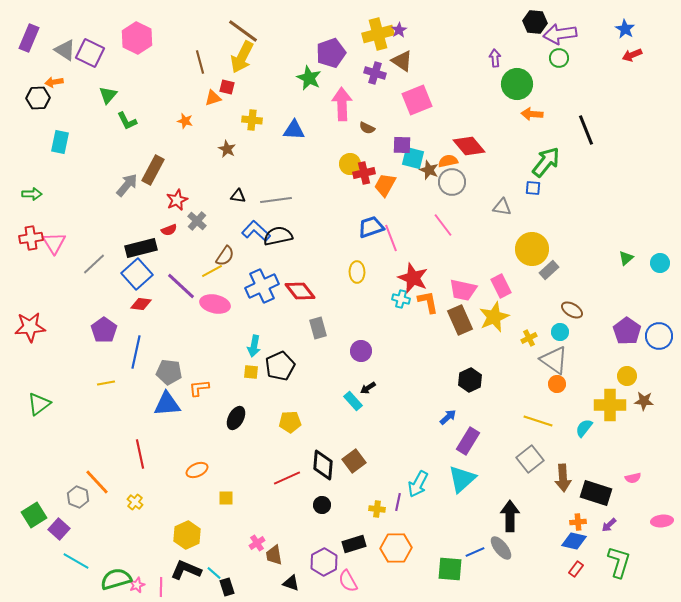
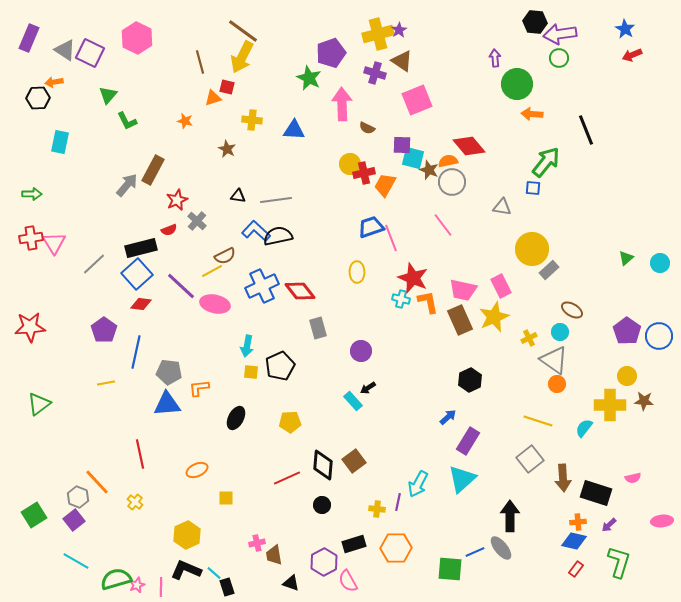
brown semicircle at (225, 256): rotated 30 degrees clockwise
cyan arrow at (254, 346): moved 7 px left
purple square at (59, 529): moved 15 px right, 9 px up; rotated 10 degrees clockwise
pink cross at (257, 543): rotated 21 degrees clockwise
